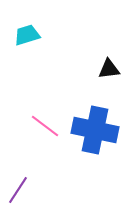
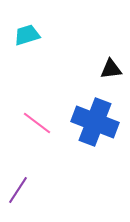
black triangle: moved 2 px right
pink line: moved 8 px left, 3 px up
blue cross: moved 8 px up; rotated 9 degrees clockwise
